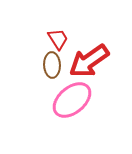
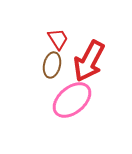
red arrow: rotated 27 degrees counterclockwise
brown ellipse: rotated 15 degrees clockwise
